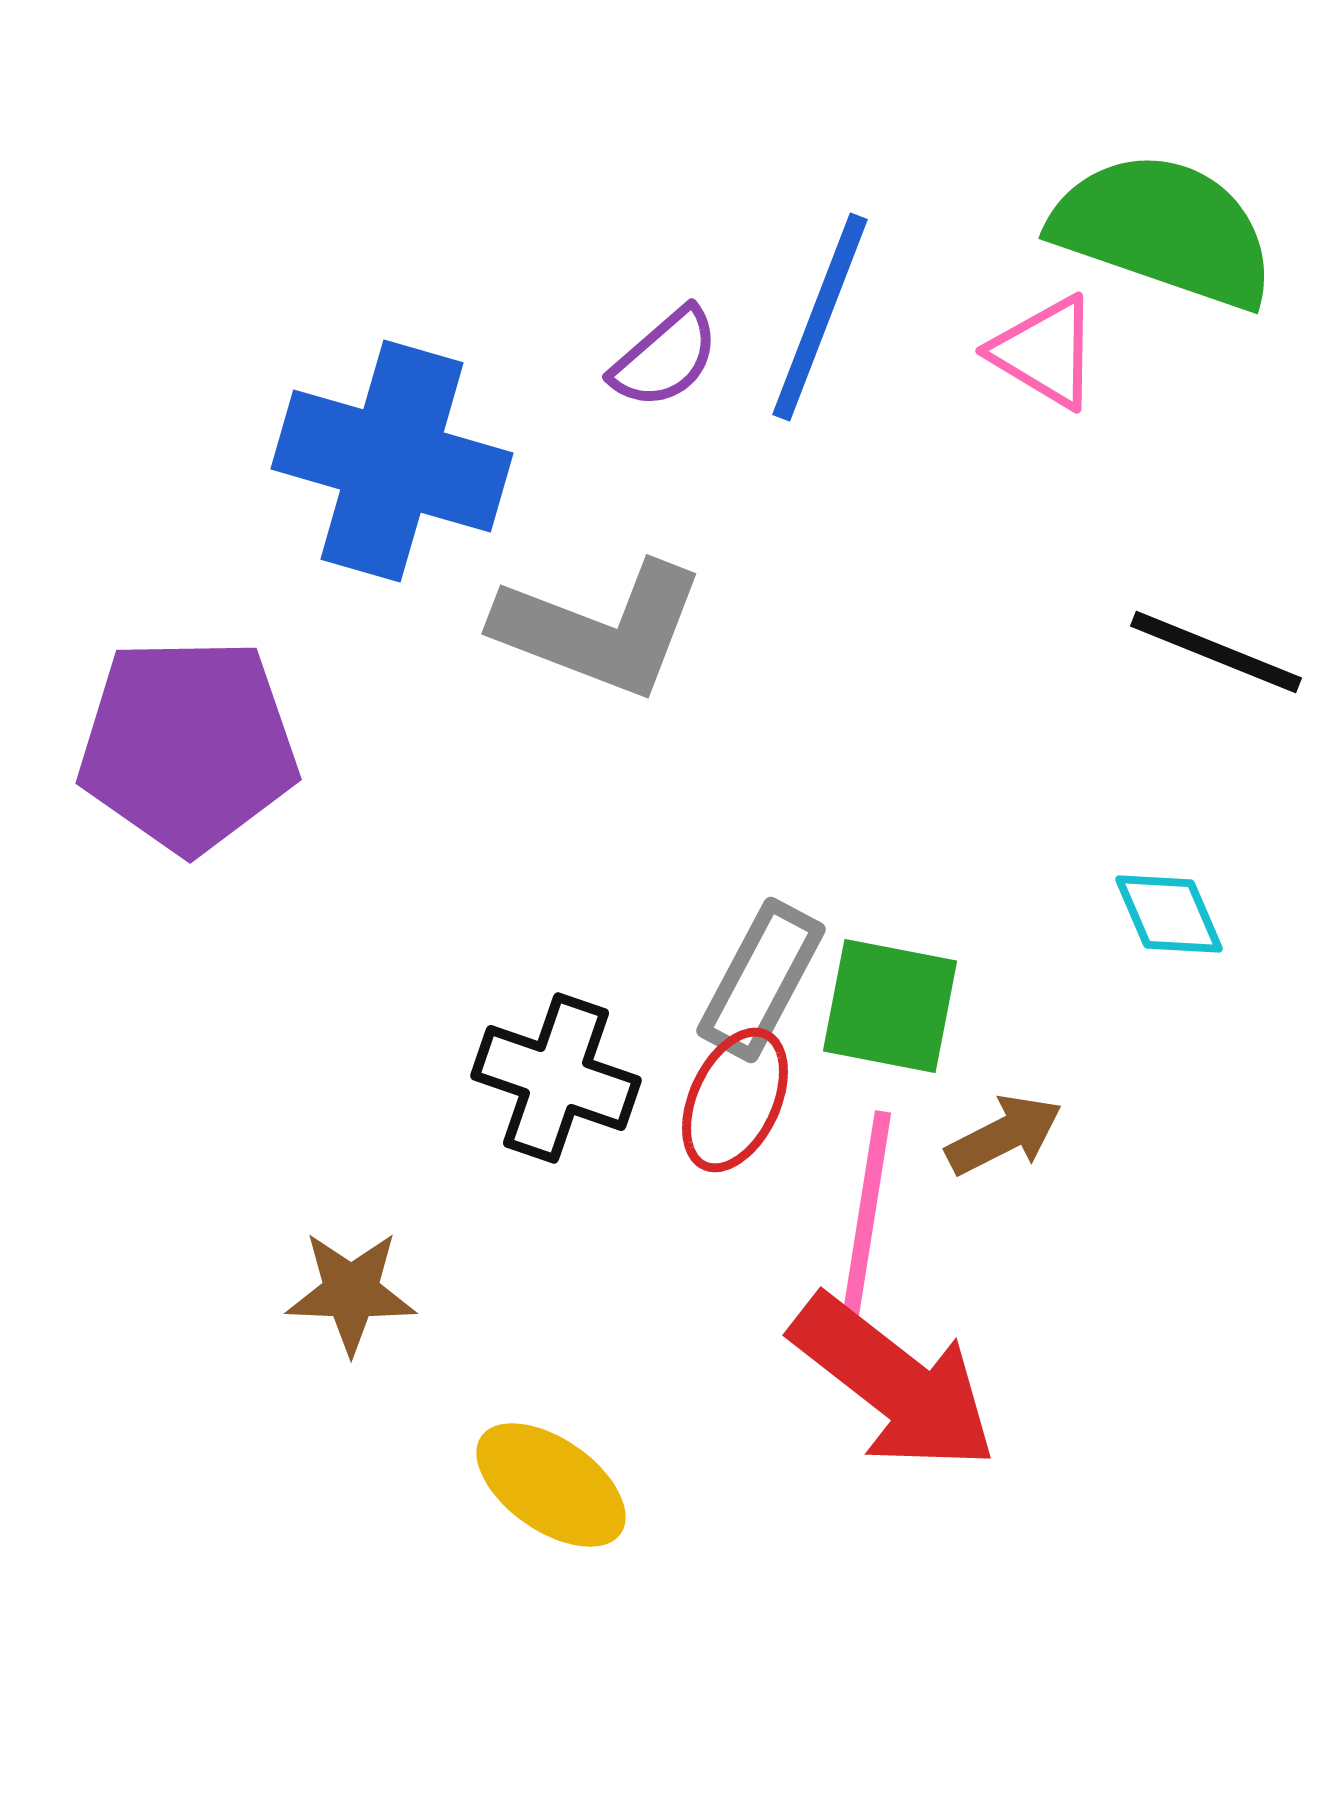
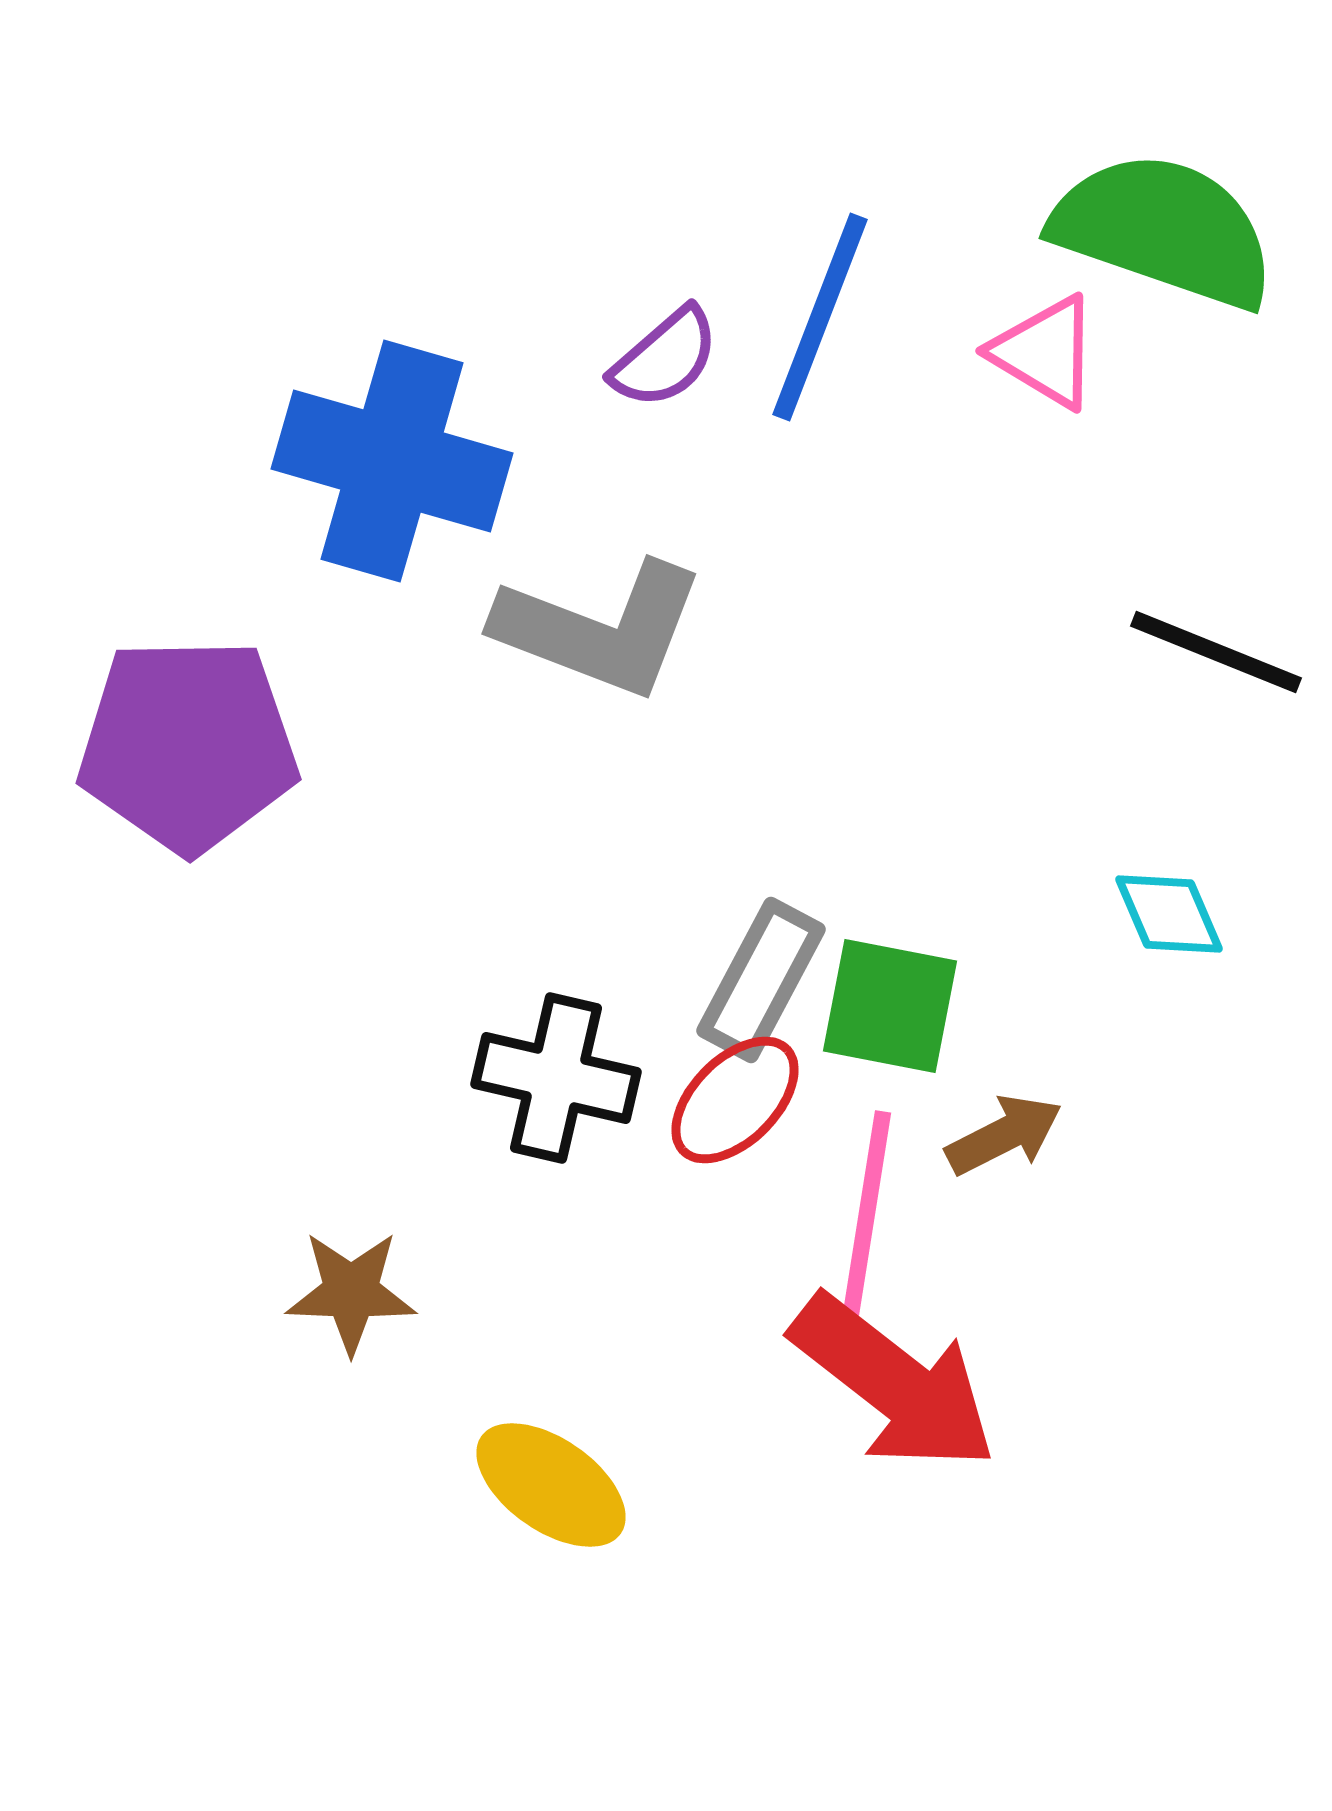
black cross: rotated 6 degrees counterclockwise
red ellipse: rotated 20 degrees clockwise
